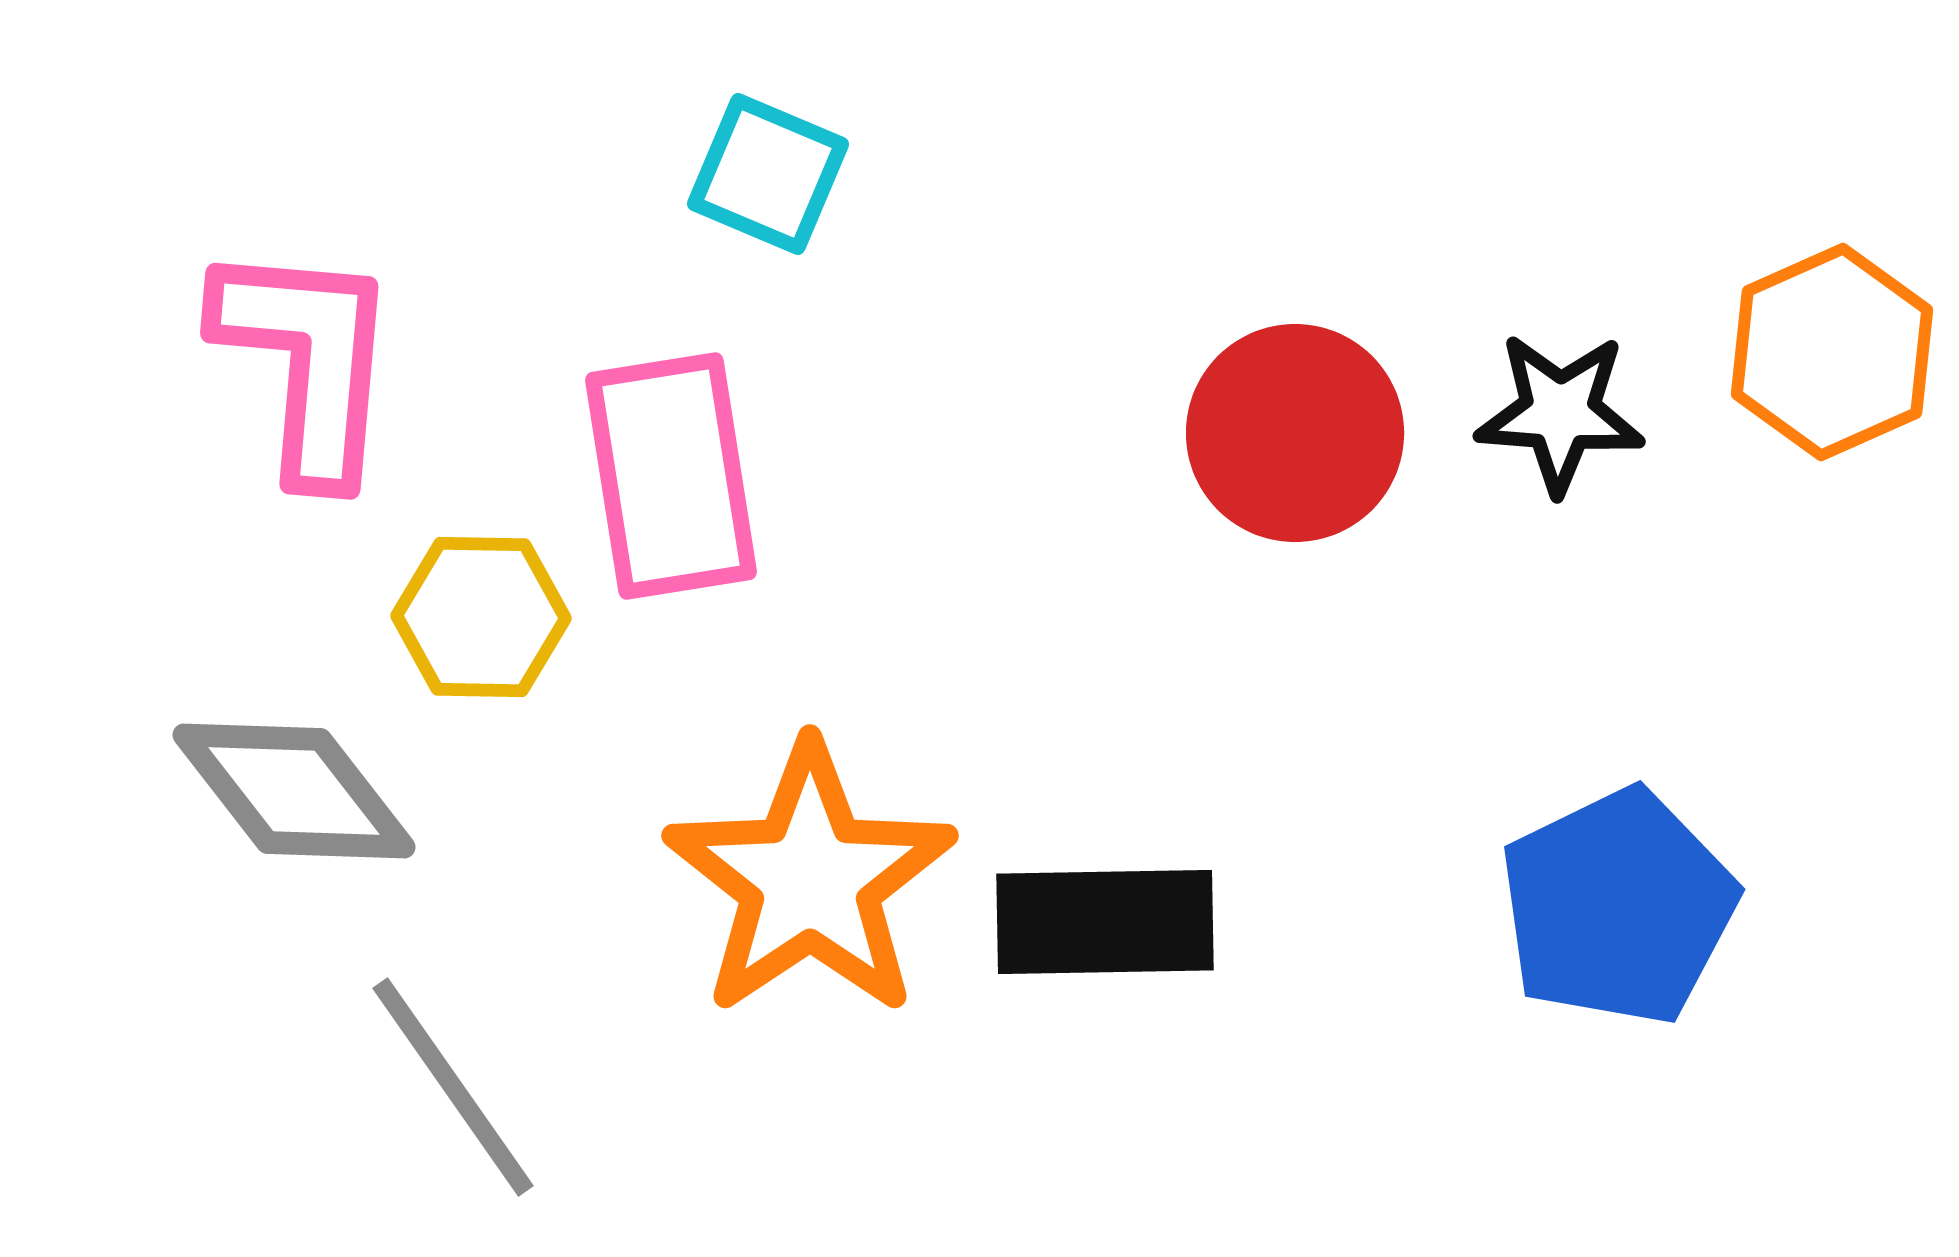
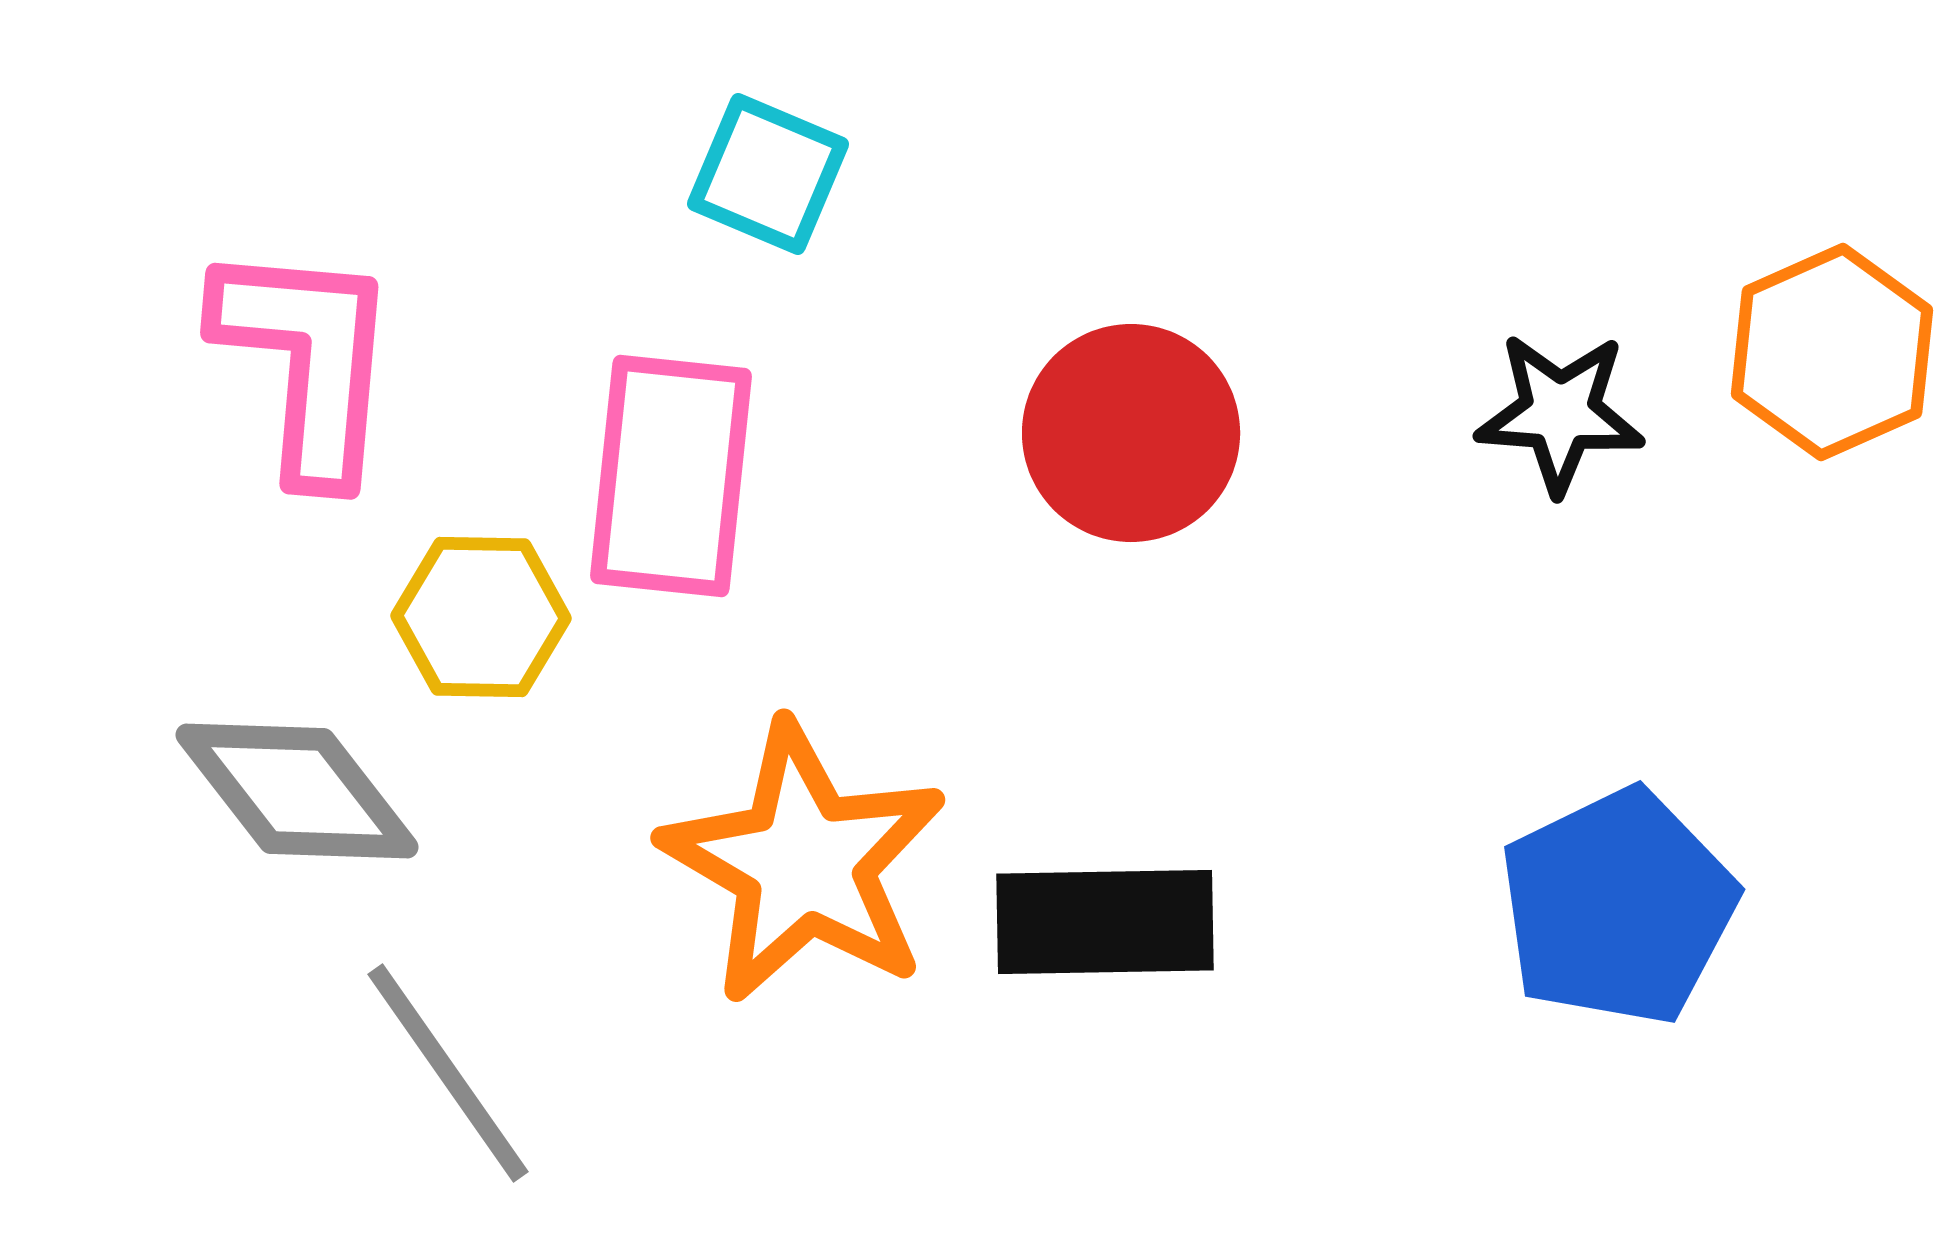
red circle: moved 164 px left
pink rectangle: rotated 15 degrees clockwise
gray diamond: moved 3 px right
orange star: moved 6 px left, 17 px up; rotated 8 degrees counterclockwise
gray line: moved 5 px left, 14 px up
